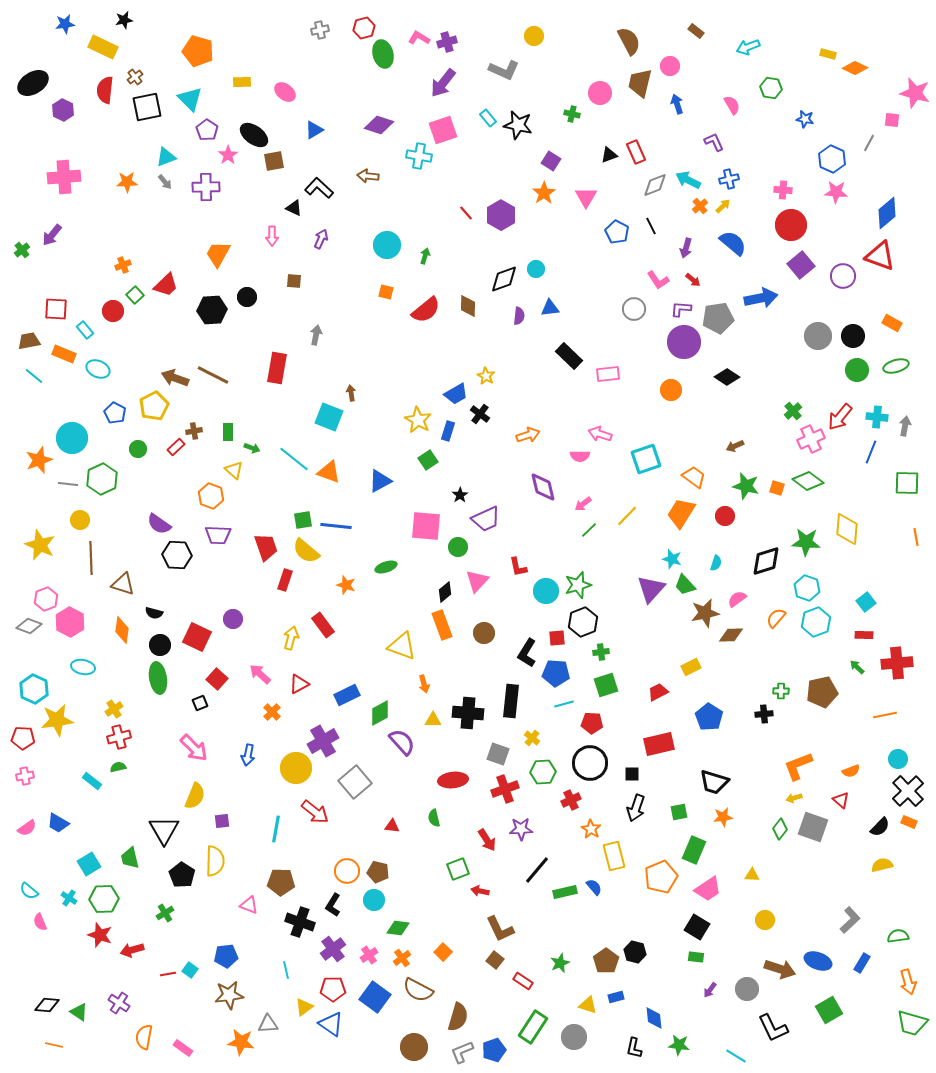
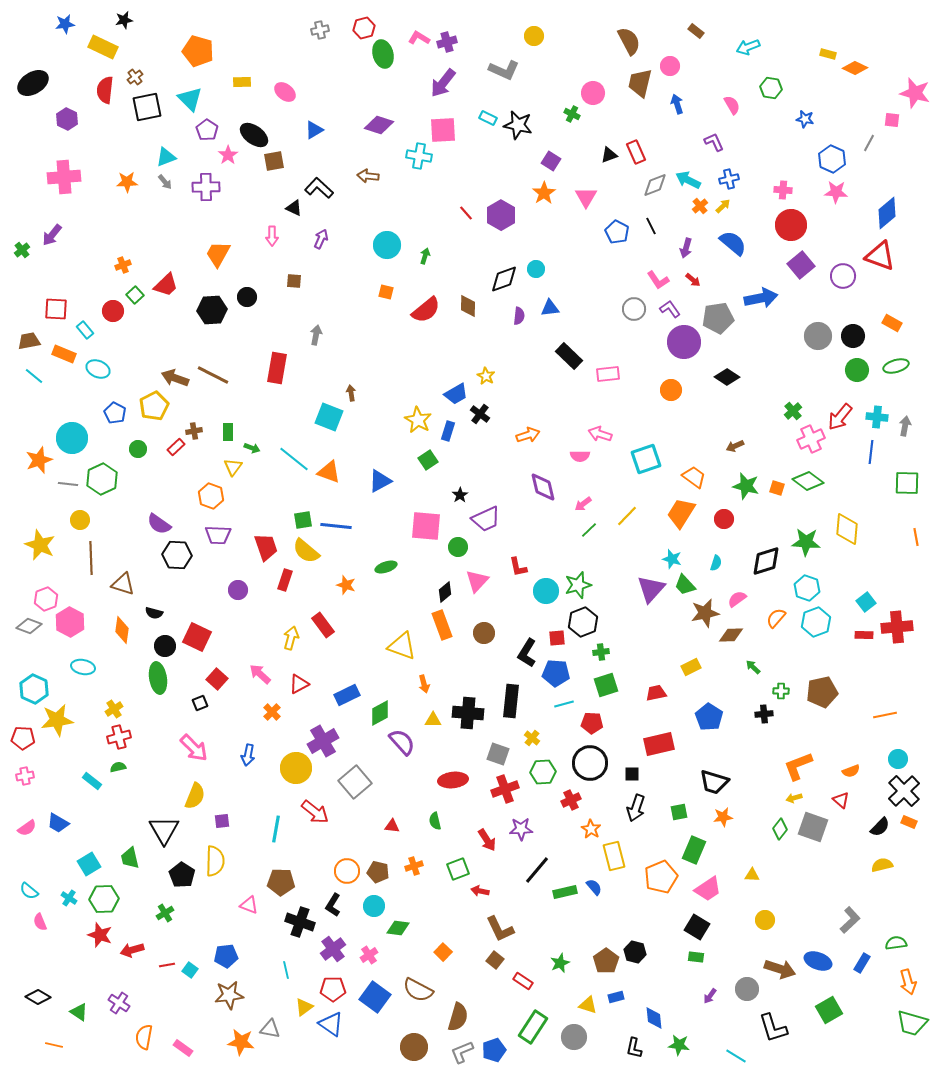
pink circle at (600, 93): moved 7 px left
purple hexagon at (63, 110): moved 4 px right, 9 px down
green cross at (572, 114): rotated 14 degrees clockwise
cyan rectangle at (488, 118): rotated 24 degrees counterclockwise
pink square at (443, 130): rotated 16 degrees clockwise
purple L-shape at (681, 309): moved 11 px left; rotated 50 degrees clockwise
blue line at (871, 452): rotated 15 degrees counterclockwise
yellow triangle at (234, 470): moved 1 px left, 3 px up; rotated 24 degrees clockwise
red circle at (725, 516): moved 1 px left, 3 px down
purple circle at (233, 619): moved 5 px right, 29 px up
black circle at (160, 645): moved 5 px right, 1 px down
red cross at (897, 663): moved 36 px up
green arrow at (857, 667): moved 104 px left
red trapezoid at (658, 692): moved 2 px left, 1 px down; rotated 15 degrees clockwise
black cross at (908, 791): moved 4 px left
green semicircle at (434, 818): moved 1 px right, 3 px down
cyan circle at (374, 900): moved 6 px down
green semicircle at (898, 936): moved 2 px left, 7 px down
orange cross at (402, 958): moved 12 px right, 92 px up; rotated 18 degrees clockwise
red line at (168, 974): moved 1 px left, 9 px up
purple arrow at (710, 990): moved 6 px down
black diamond at (47, 1005): moved 9 px left, 8 px up; rotated 25 degrees clockwise
gray triangle at (268, 1024): moved 2 px right, 5 px down; rotated 15 degrees clockwise
black L-shape at (773, 1028): rotated 8 degrees clockwise
